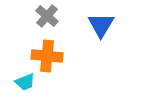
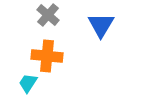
gray cross: moved 1 px right, 1 px up
cyan trapezoid: moved 3 px right, 1 px down; rotated 145 degrees clockwise
